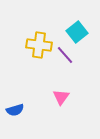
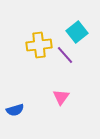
yellow cross: rotated 15 degrees counterclockwise
